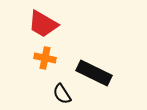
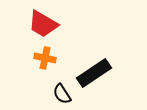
black rectangle: rotated 60 degrees counterclockwise
